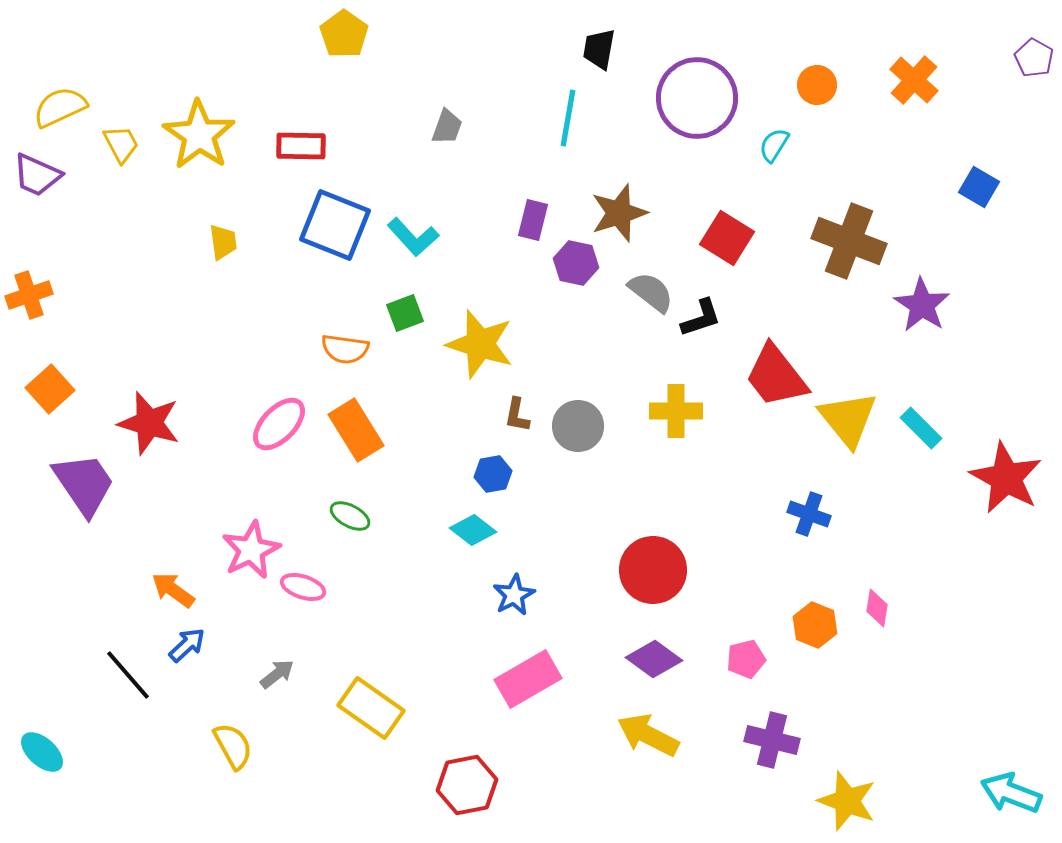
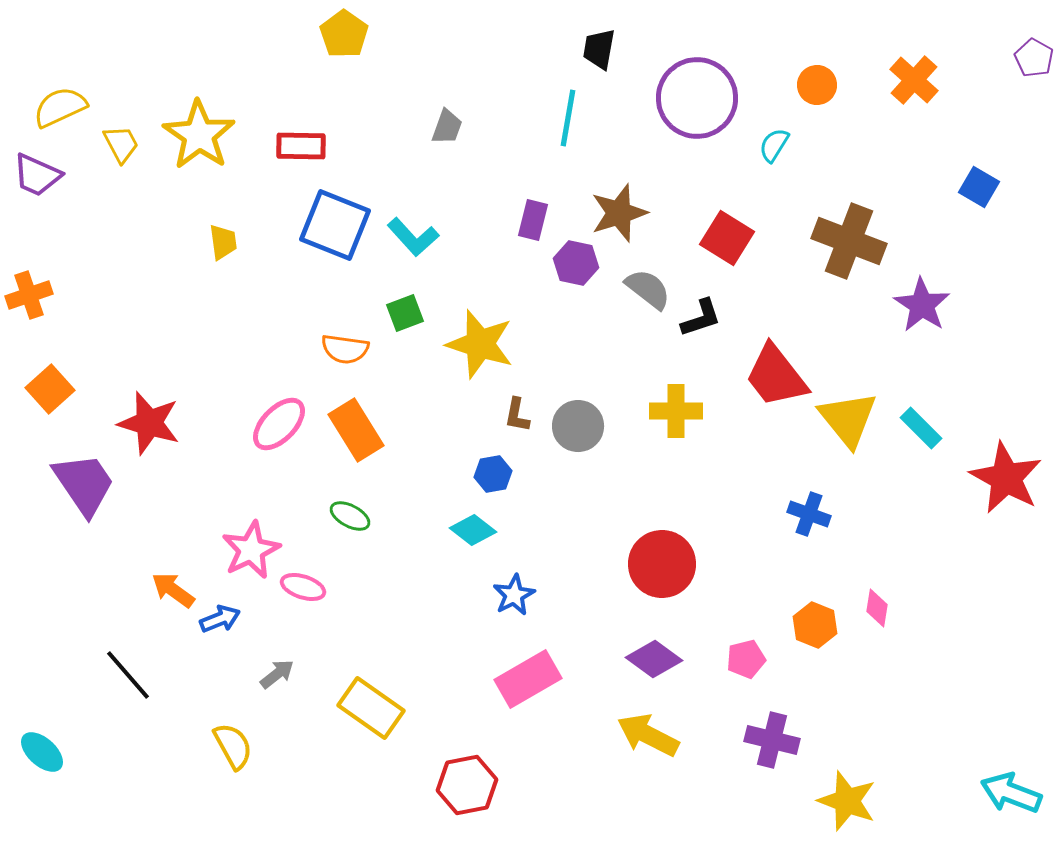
gray semicircle at (651, 292): moved 3 px left, 3 px up
red circle at (653, 570): moved 9 px right, 6 px up
blue arrow at (187, 645): moved 33 px right, 26 px up; rotated 21 degrees clockwise
